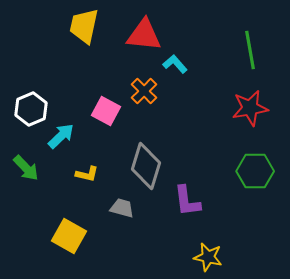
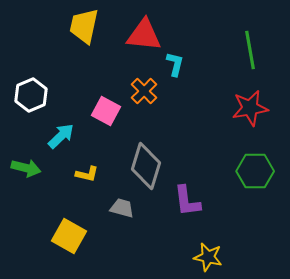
cyan L-shape: rotated 55 degrees clockwise
white hexagon: moved 14 px up
green arrow: rotated 32 degrees counterclockwise
